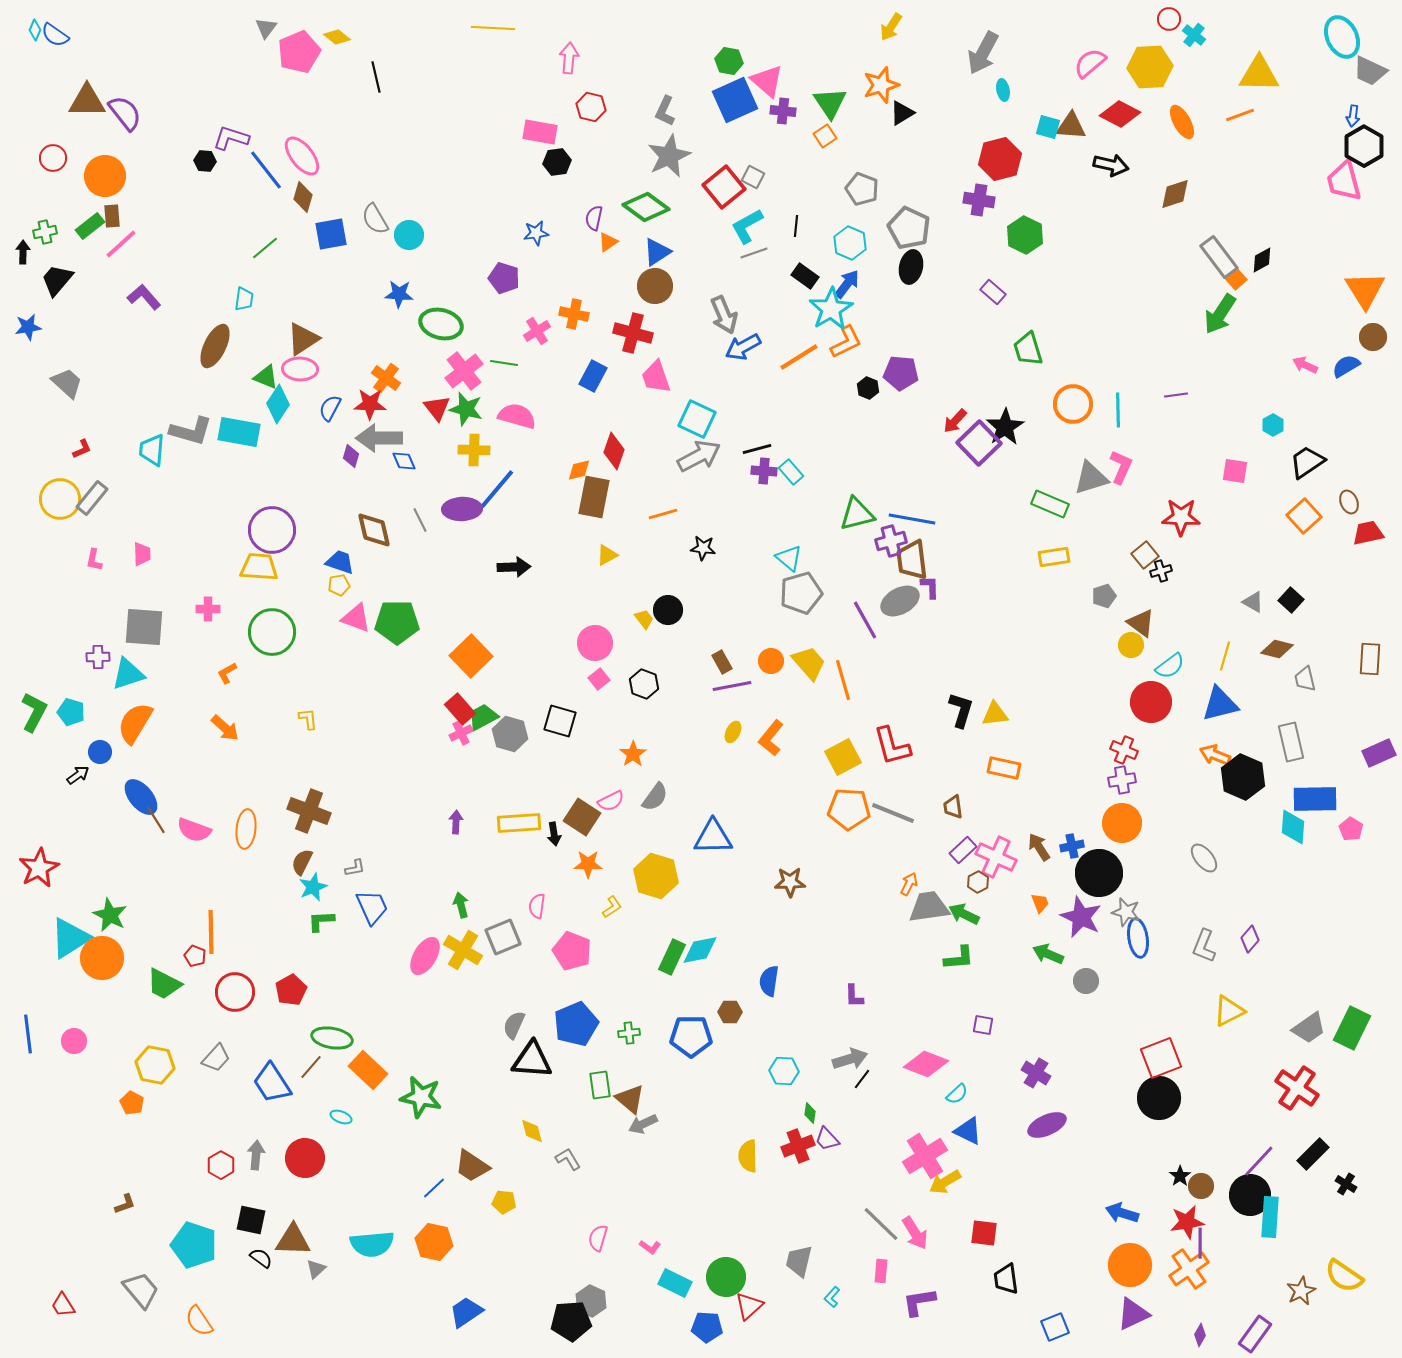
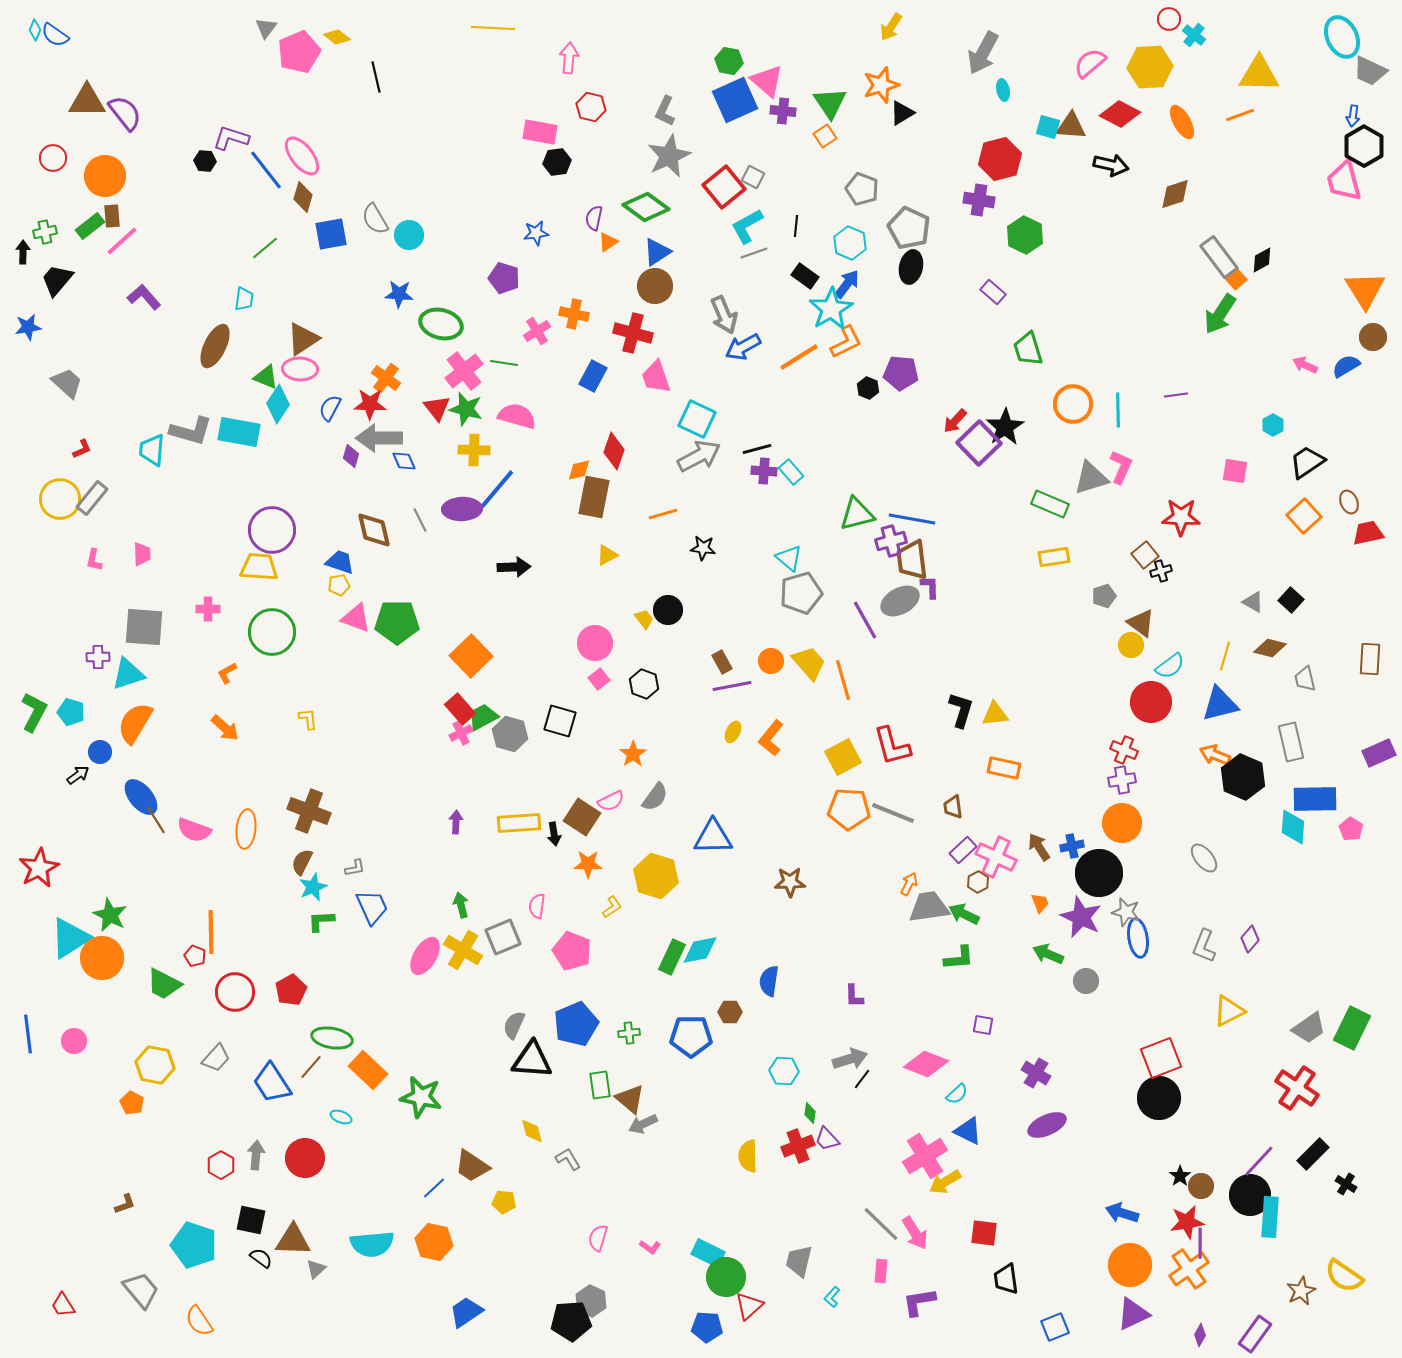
pink line at (121, 244): moved 1 px right, 3 px up
brown diamond at (1277, 649): moved 7 px left, 1 px up
cyan rectangle at (675, 1283): moved 33 px right, 30 px up
